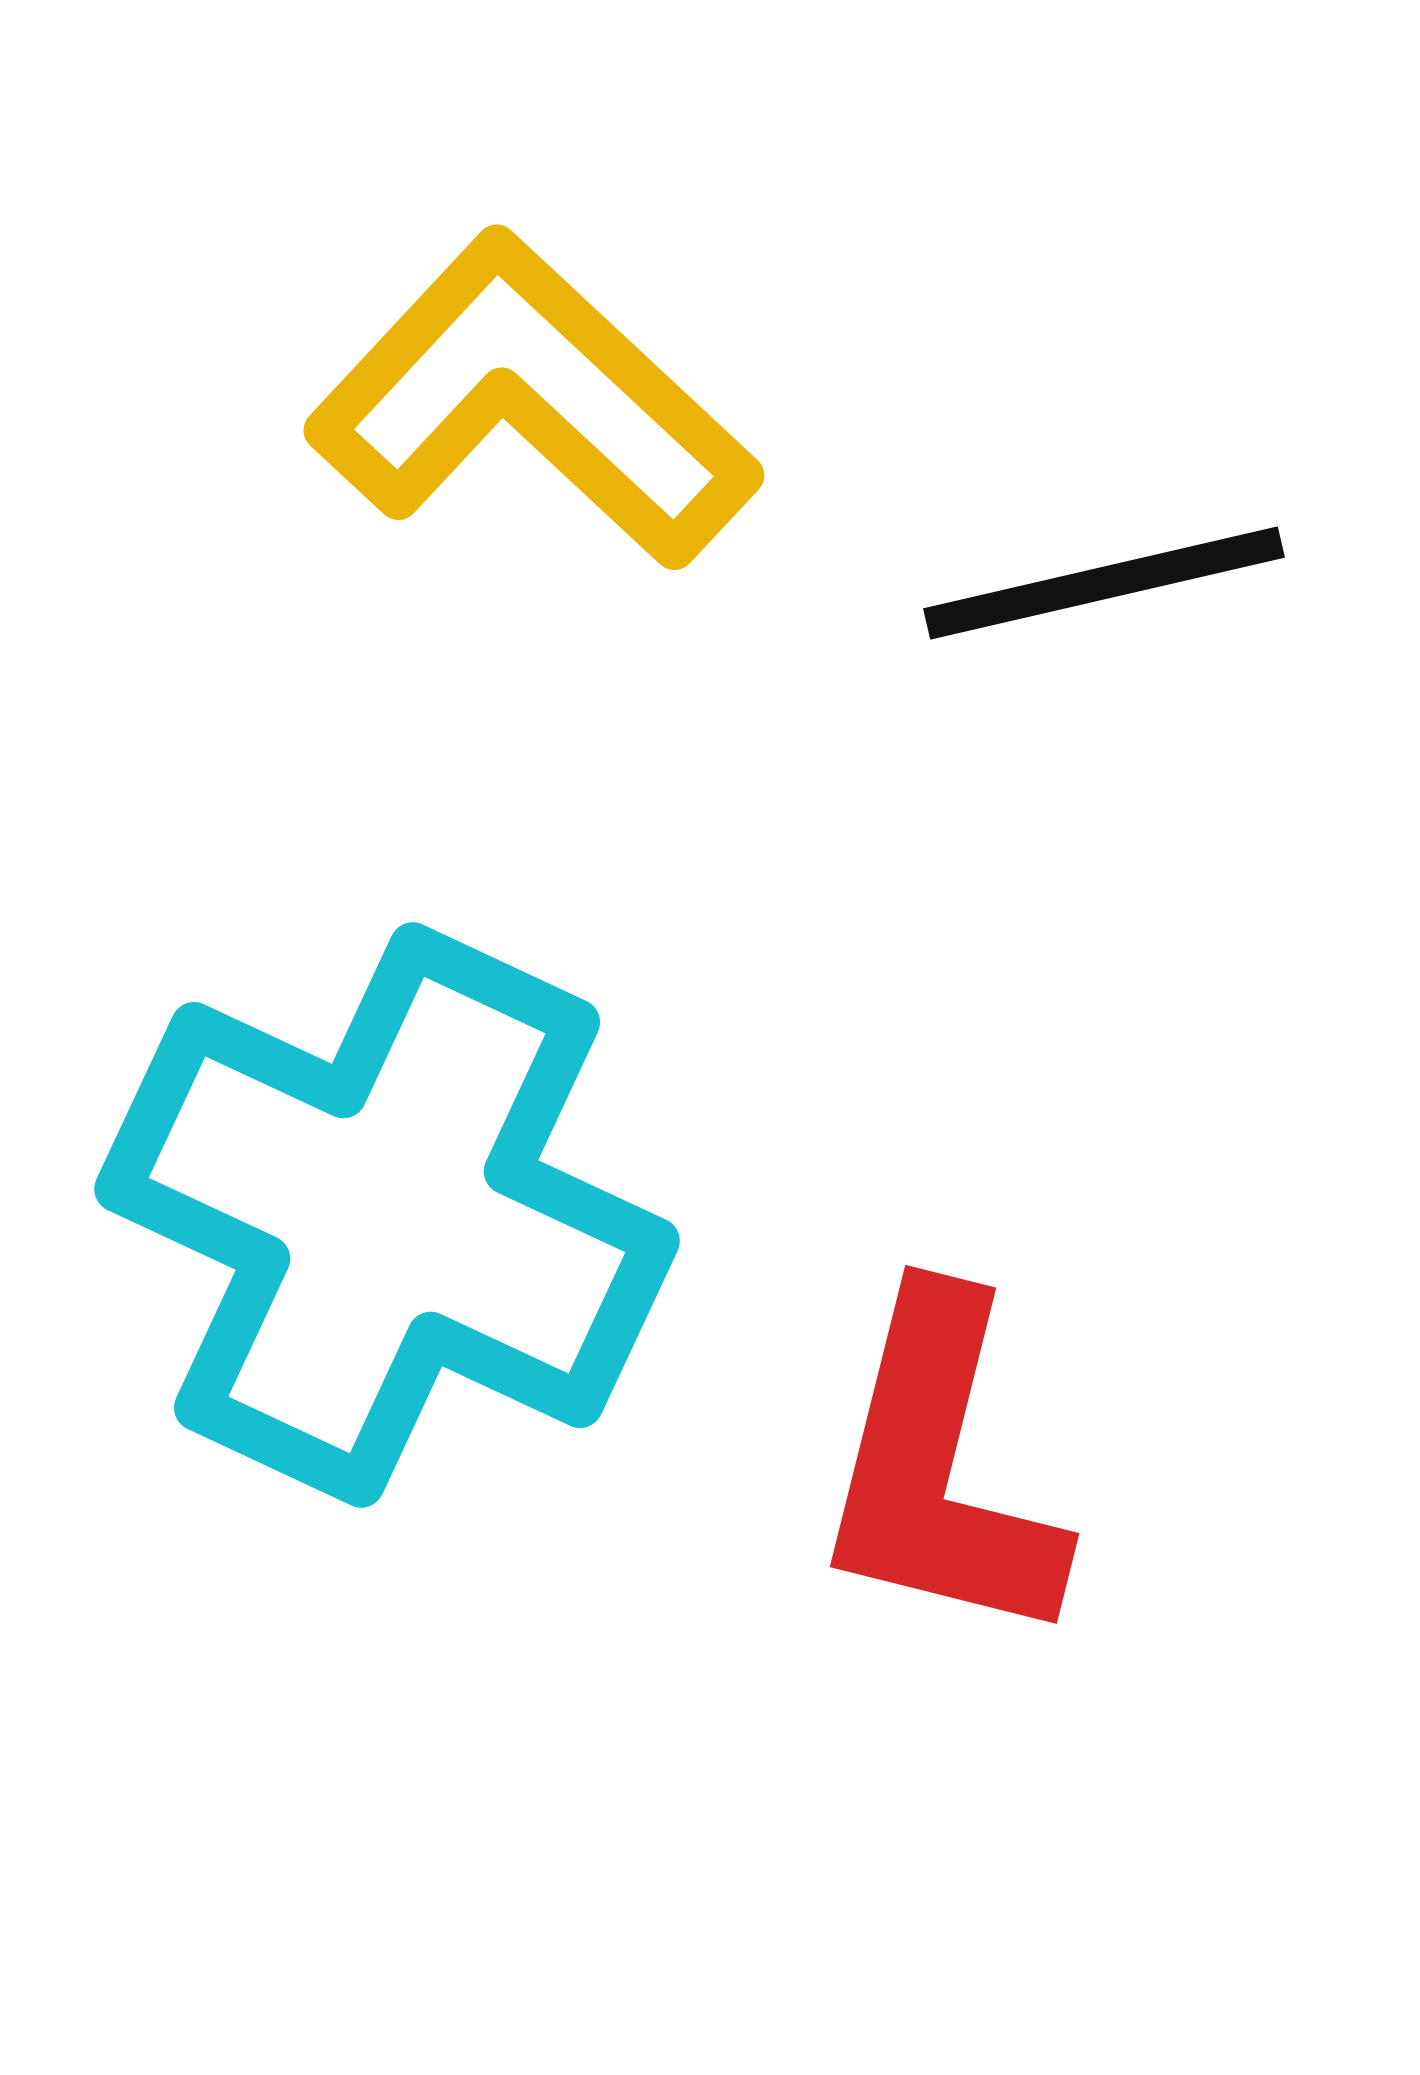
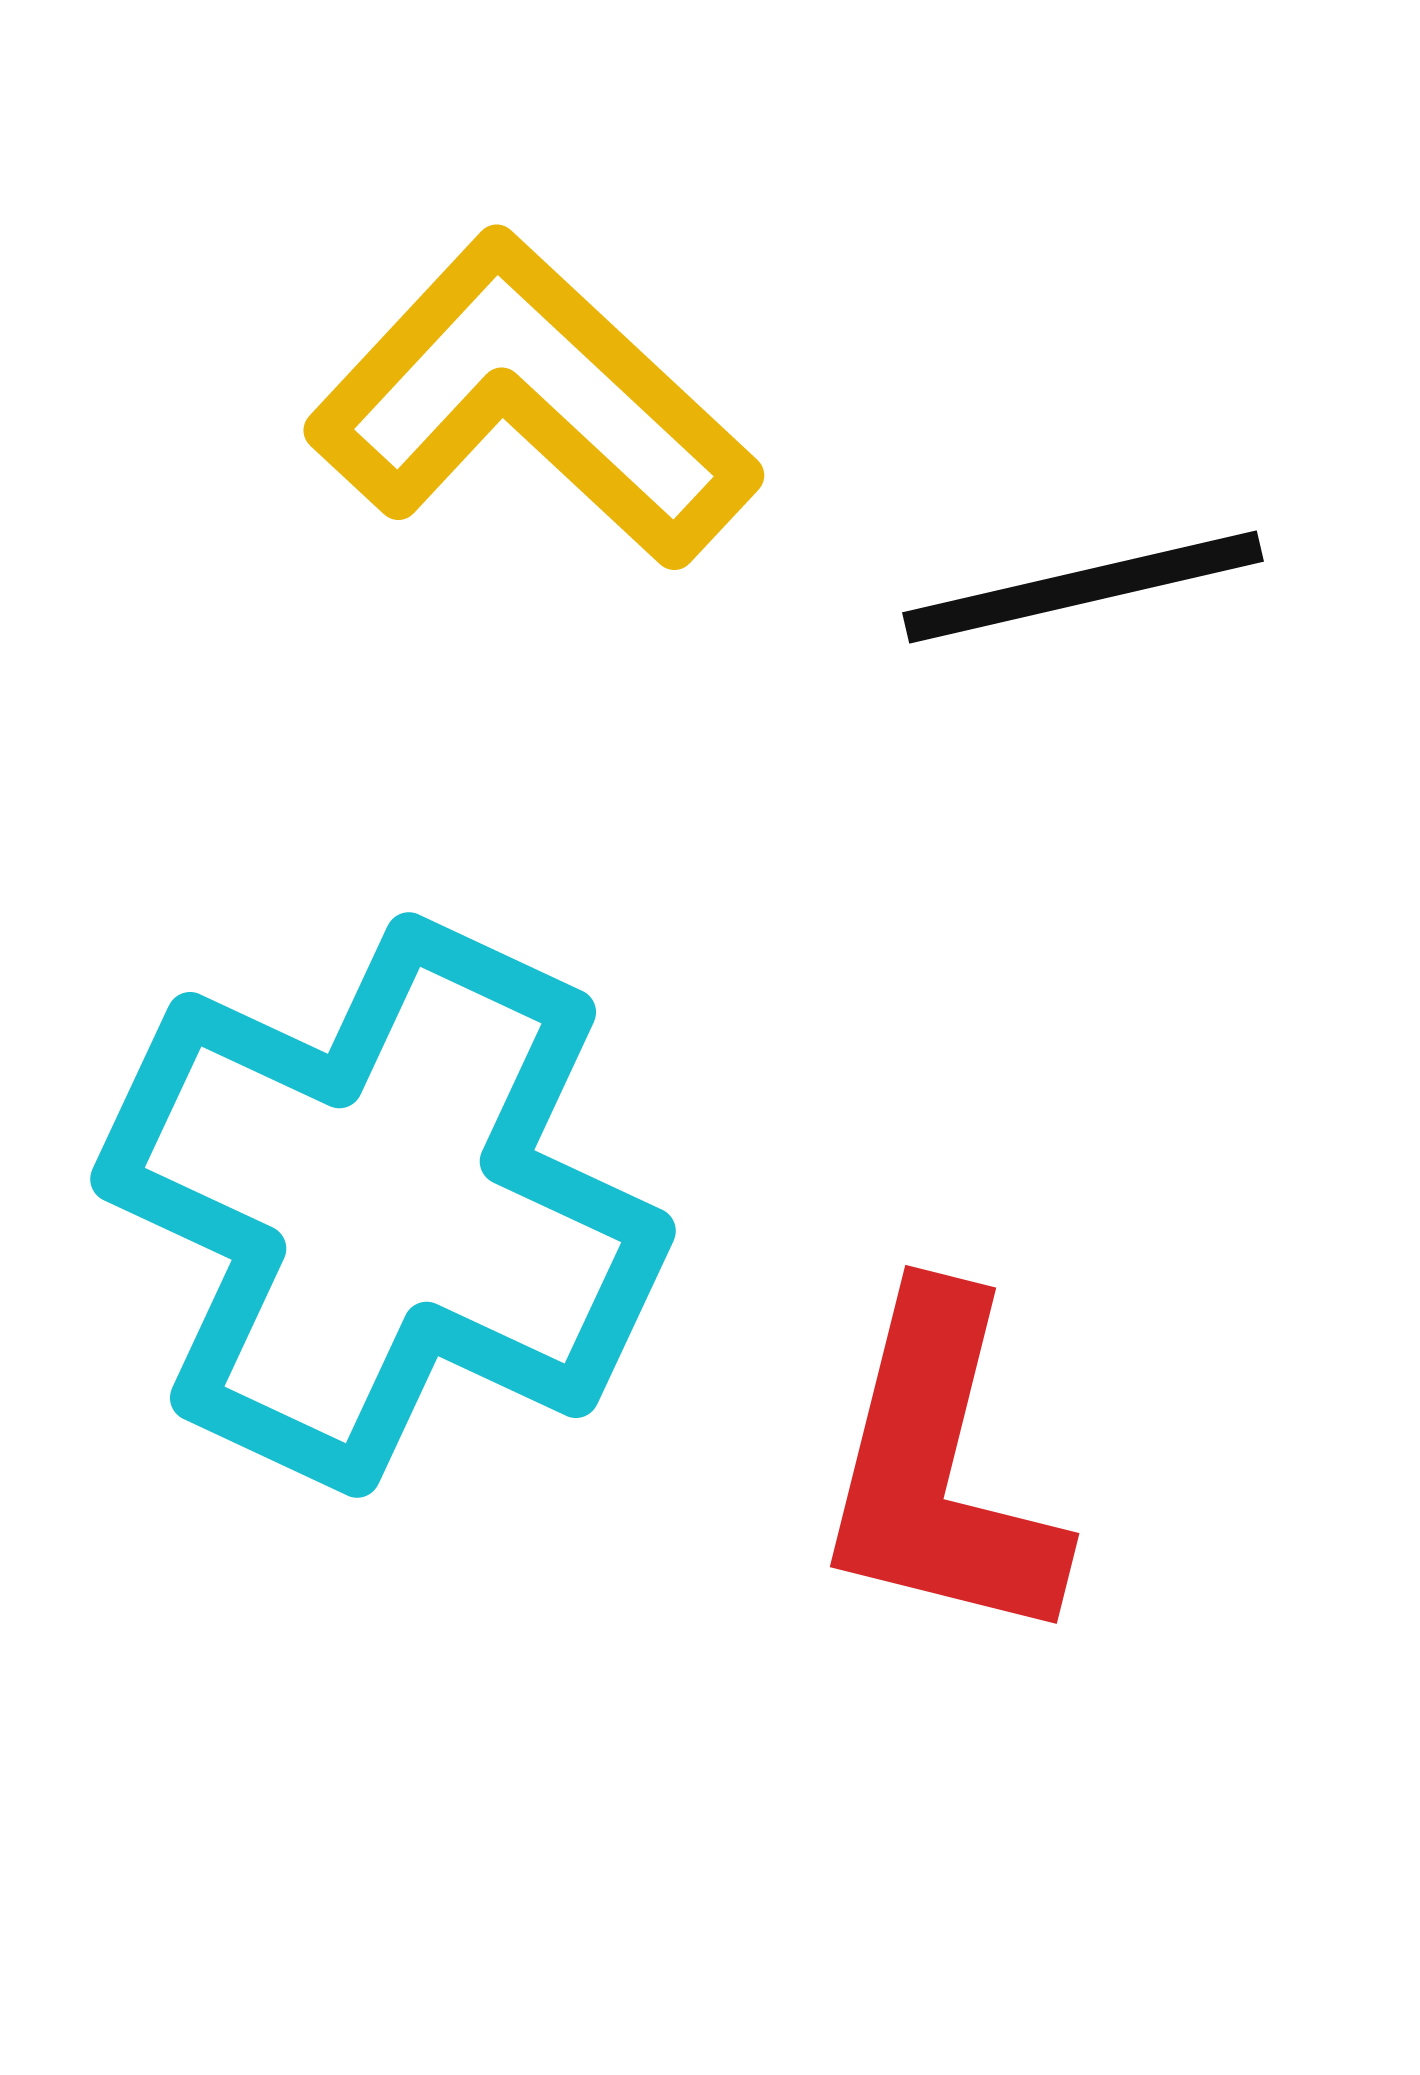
black line: moved 21 px left, 4 px down
cyan cross: moved 4 px left, 10 px up
